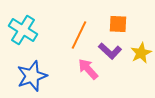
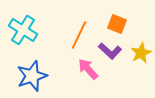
orange square: moved 1 px left; rotated 18 degrees clockwise
